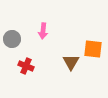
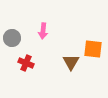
gray circle: moved 1 px up
red cross: moved 3 px up
